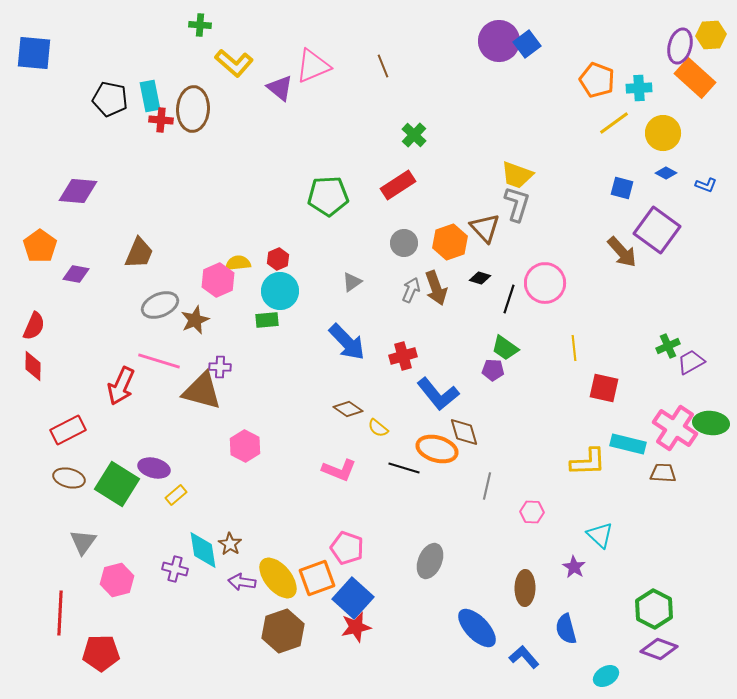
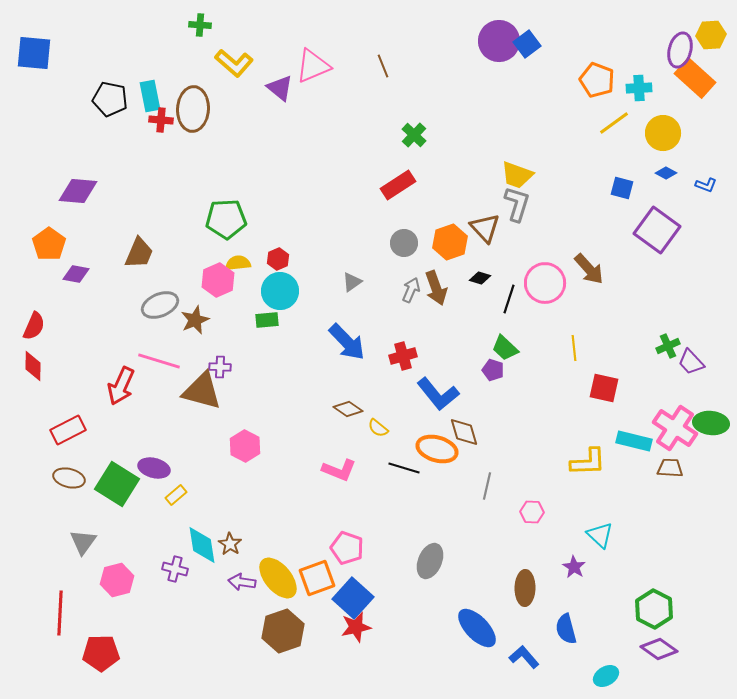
purple ellipse at (680, 46): moved 4 px down
green pentagon at (328, 196): moved 102 px left, 23 px down
orange pentagon at (40, 246): moved 9 px right, 2 px up
brown arrow at (622, 252): moved 33 px left, 17 px down
green trapezoid at (505, 348): rotated 8 degrees clockwise
purple trapezoid at (691, 362): rotated 104 degrees counterclockwise
purple pentagon at (493, 370): rotated 15 degrees clockwise
cyan rectangle at (628, 444): moved 6 px right, 3 px up
brown trapezoid at (663, 473): moved 7 px right, 5 px up
cyan diamond at (203, 550): moved 1 px left, 5 px up
purple diamond at (659, 649): rotated 15 degrees clockwise
